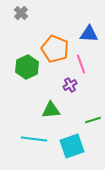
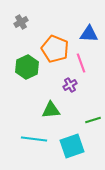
gray cross: moved 9 px down; rotated 16 degrees clockwise
pink line: moved 1 px up
